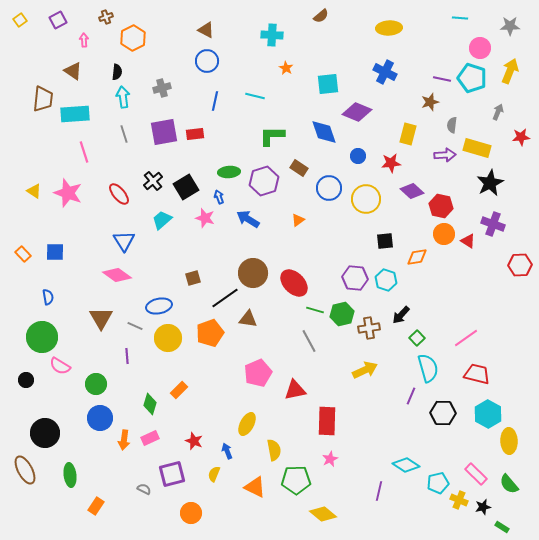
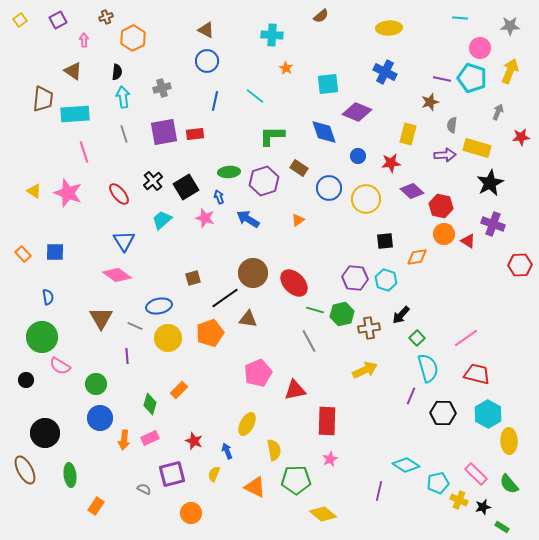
cyan line at (255, 96): rotated 24 degrees clockwise
